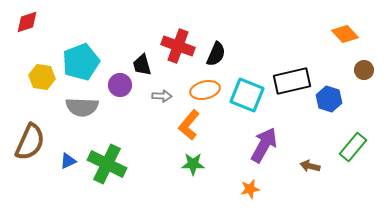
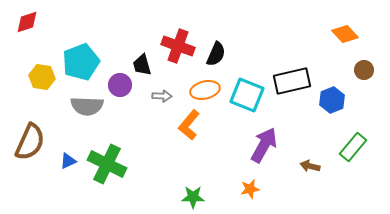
blue hexagon: moved 3 px right, 1 px down; rotated 20 degrees clockwise
gray semicircle: moved 5 px right, 1 px up
green star: moved 33 px down
